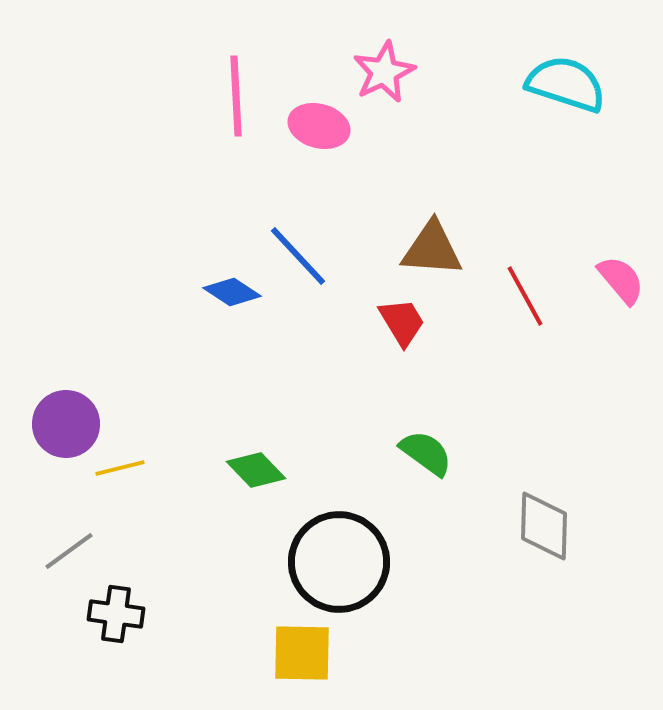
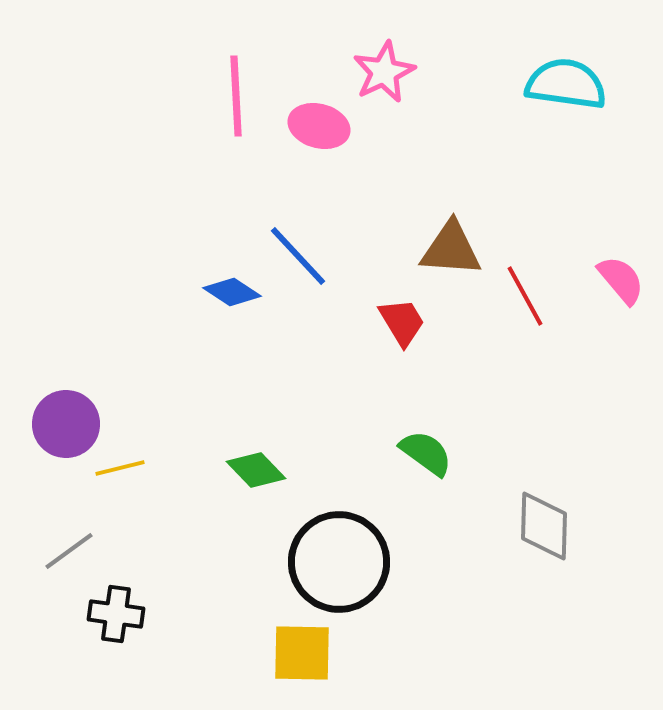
cyan semicircle: rotated 10 degrees counterclockwise
brown triangle: moved 19 px right
